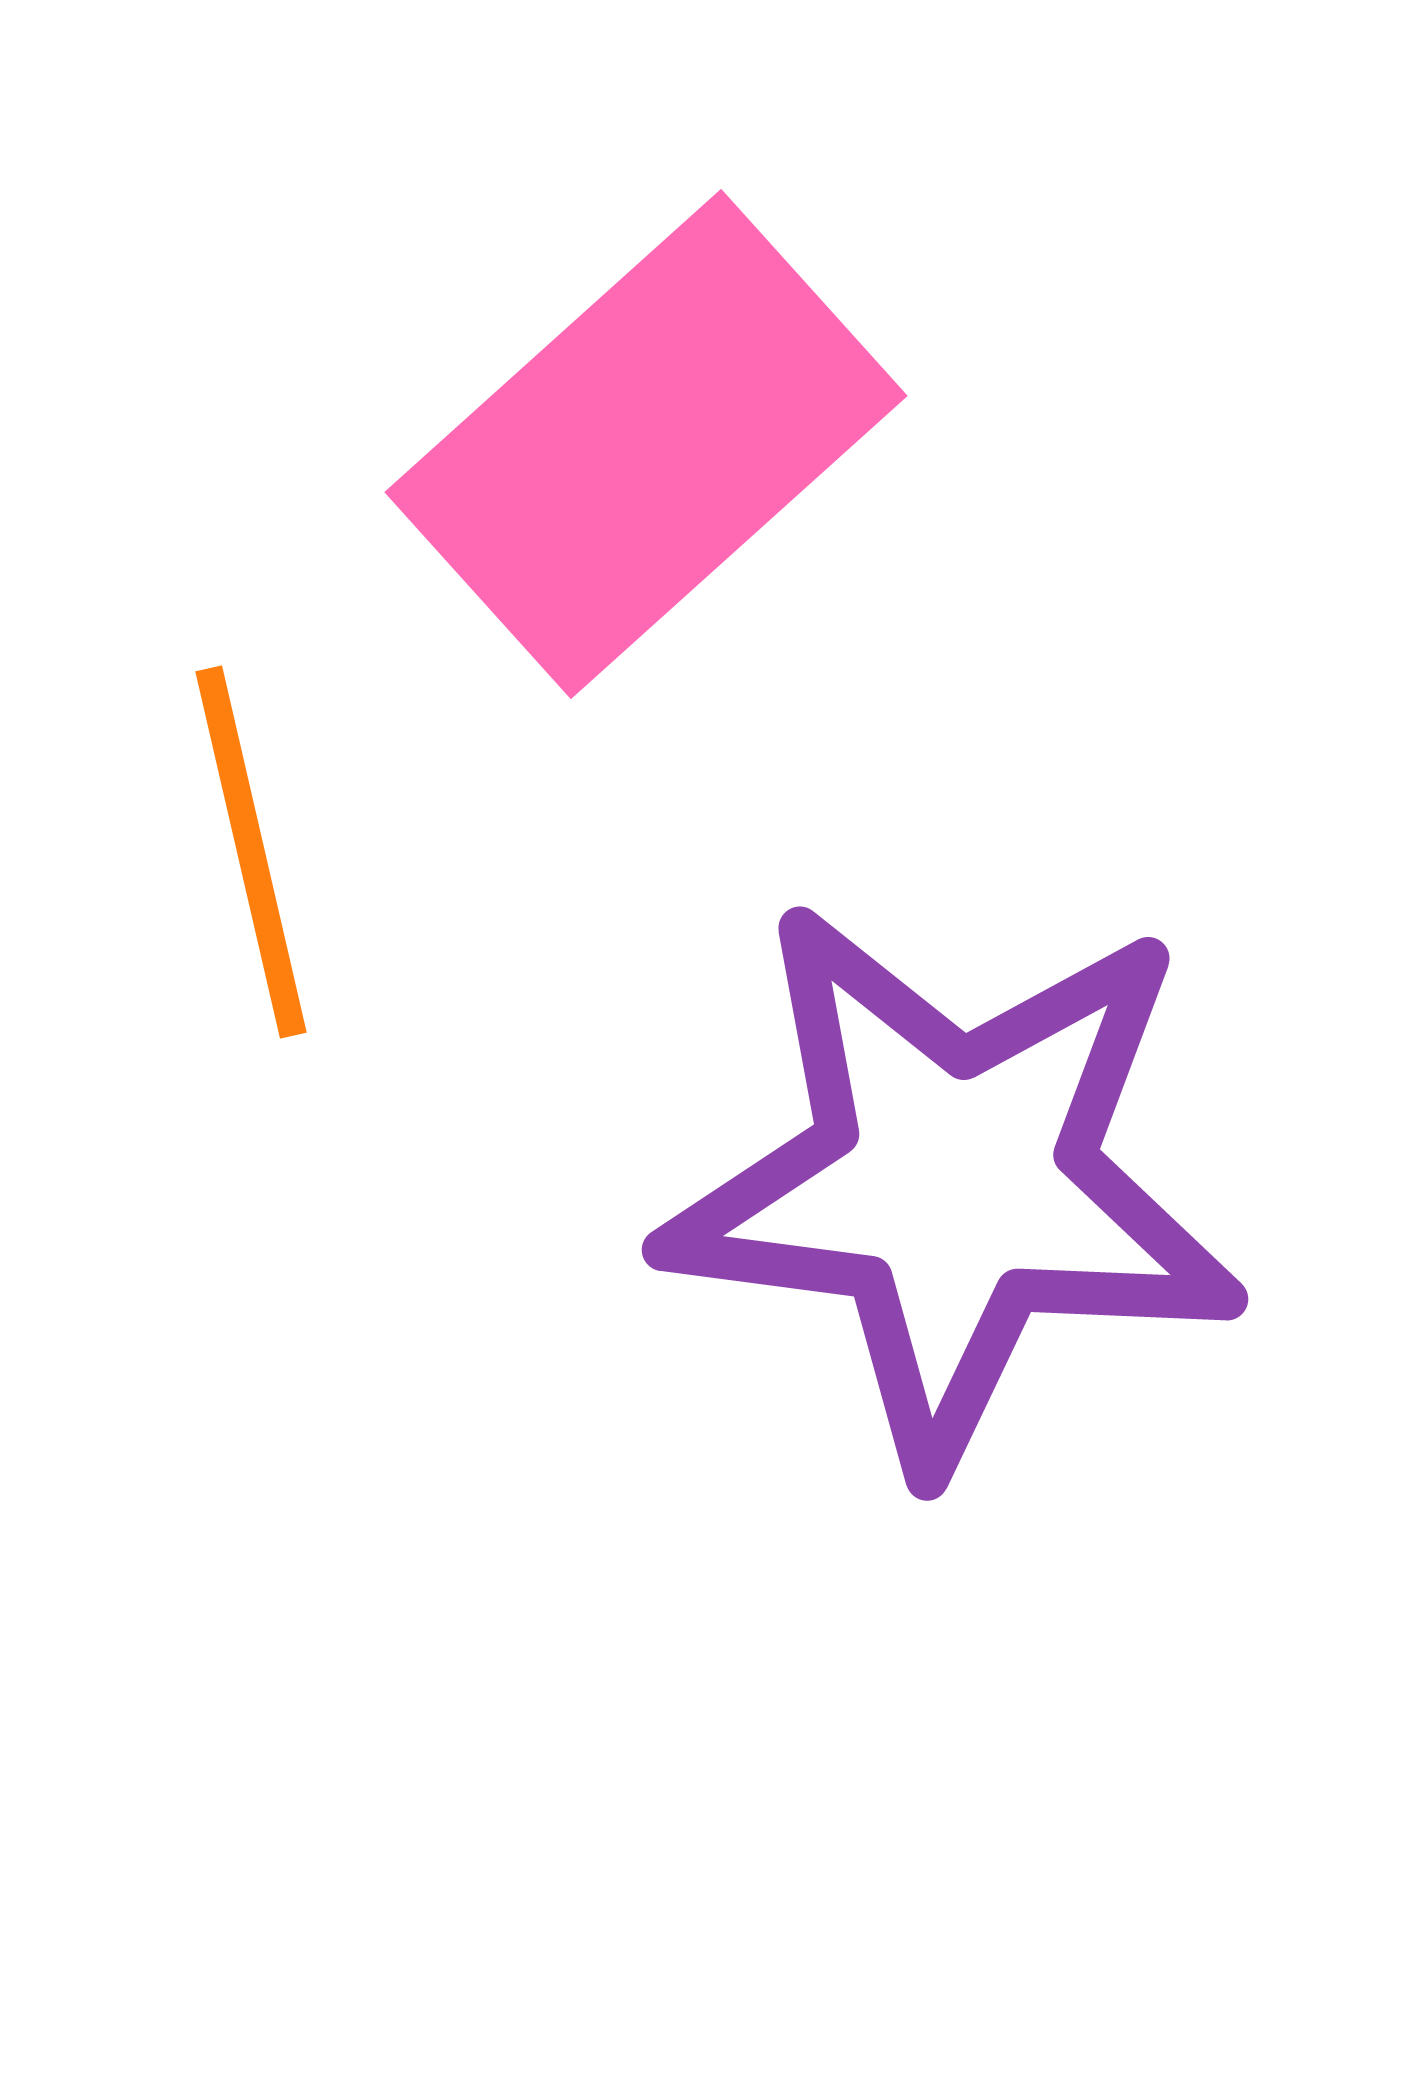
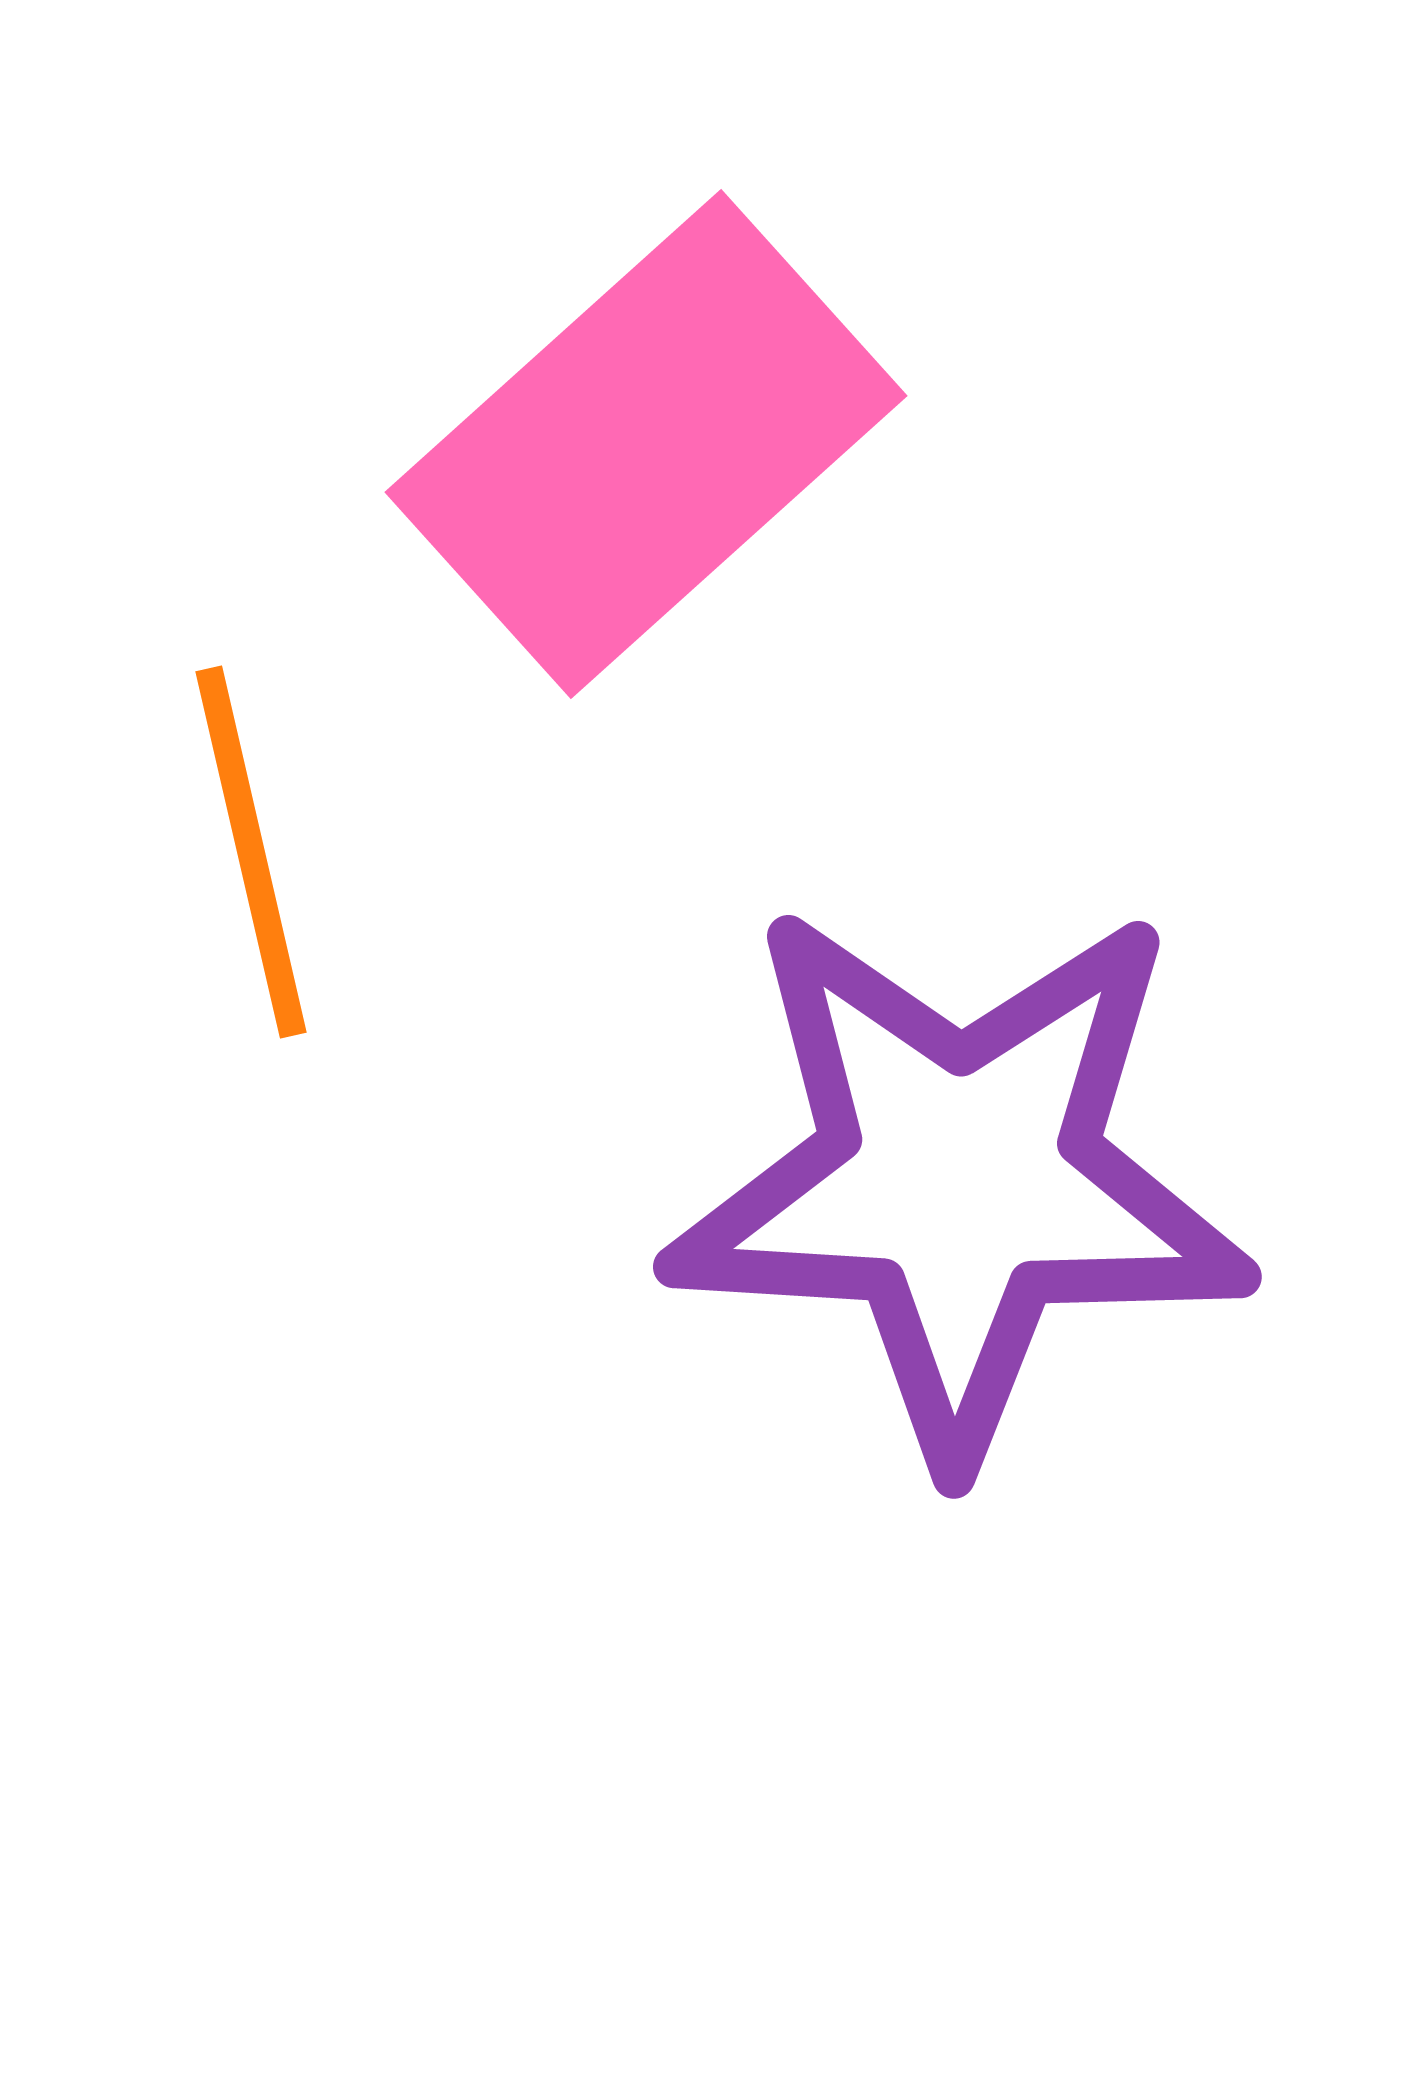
purple star: moved 6 px right, 3 px up; rotated 4 degrees counterclockwise
